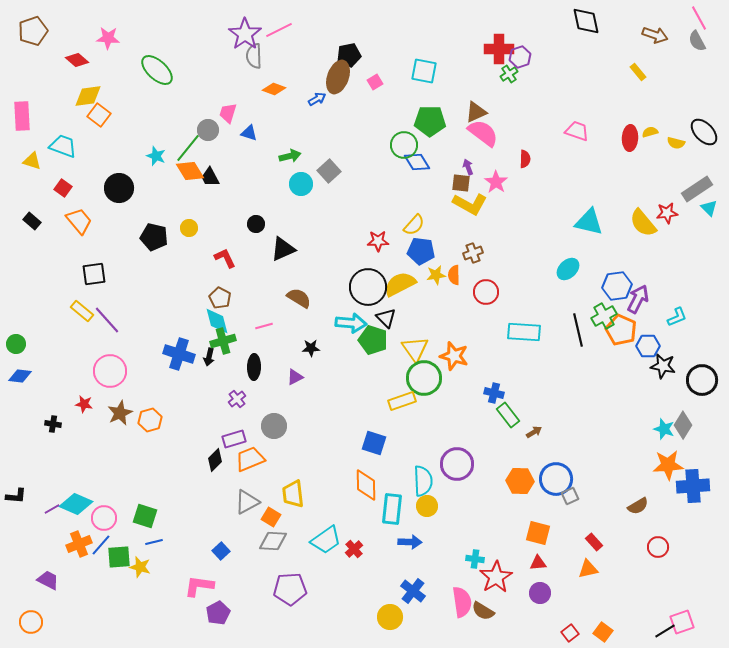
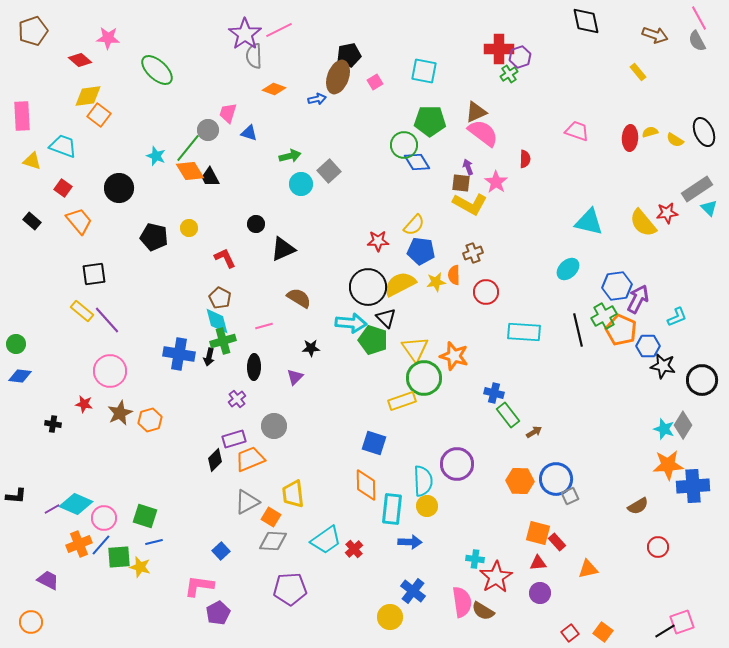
red diamond at (77, 60): moved 3 px right
blue arrow at (317, 99): rotated 18 degrees clockwise
black ellipse at (704, 132): rotated 20 degrees clockwise
yellow semicircle at (676, 143): moved 1 px left, 3 px up; rotated 18 degrees clockwise
yellow star at (436, 275): moved 7 px down
blue cross at (179, 354): rotated 8 degrees counterclockwise
purple triangle at (295, 377): rotated 18 degrees counterclockwise
red rectangle at (594, 542): moved 37 px left
